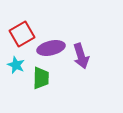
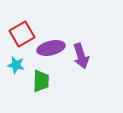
cyan star: rotated 12 degrees counterclockwise
green trapezoid: moved 3 px down
